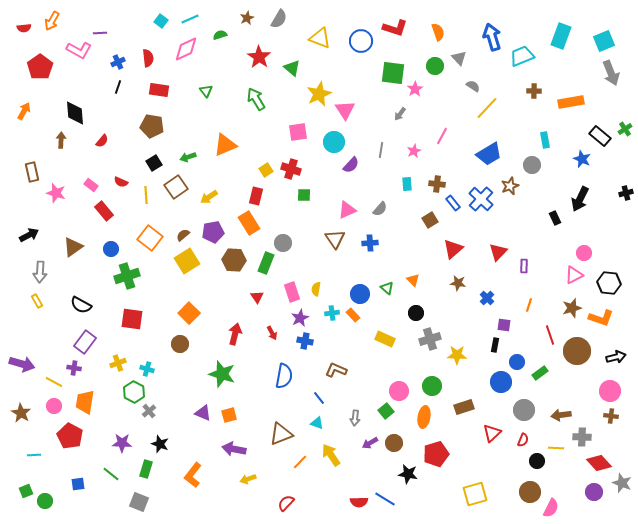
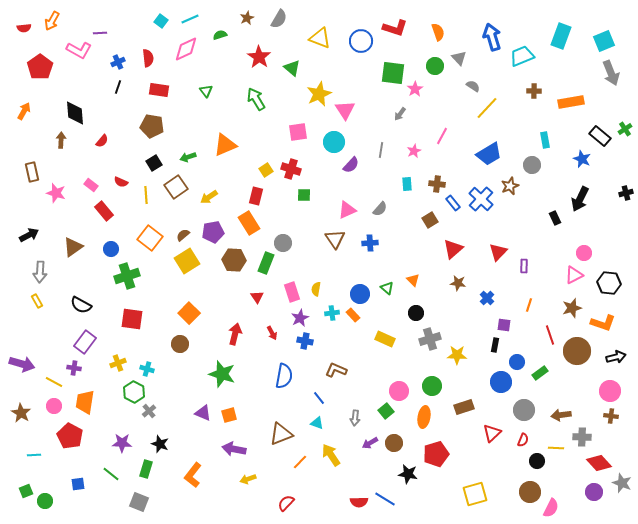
orange L-shape at (601, 318): moved 2 px right, 5 px down
